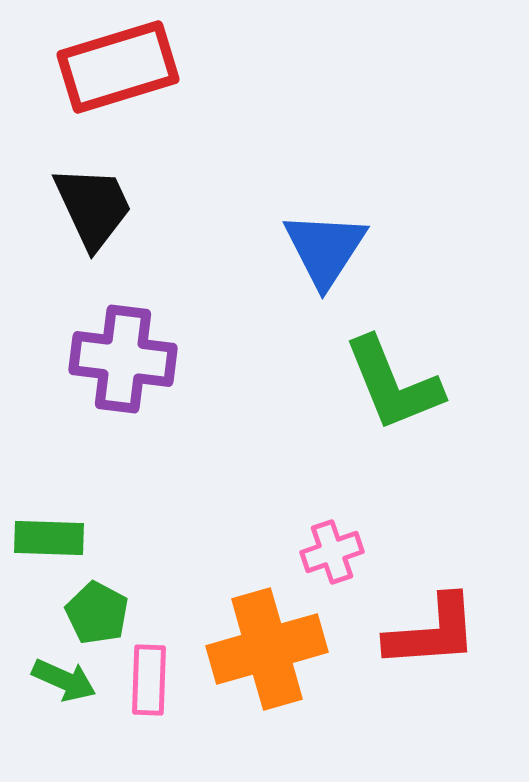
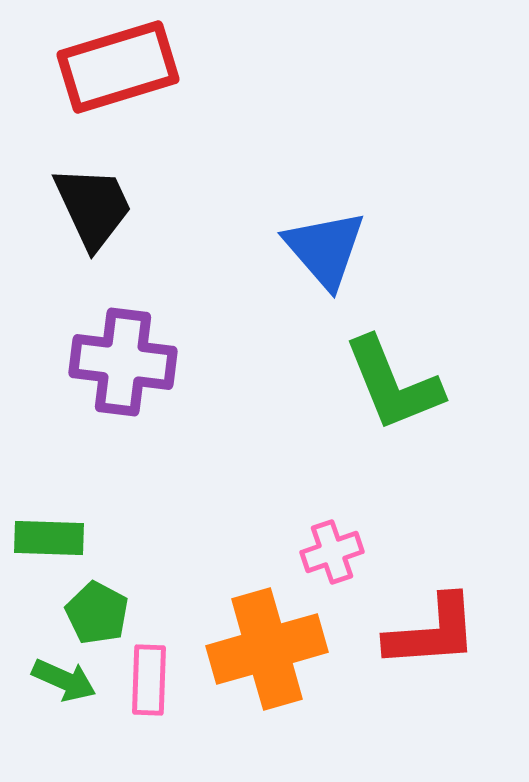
blue triangle: rotated 14 degrees counterclockwise
purple cross: moved 3 px down
